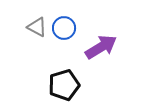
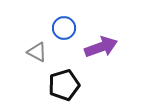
gray triangle: moved 25 px down
purple arrow: rotated 12 degrees clockwise
